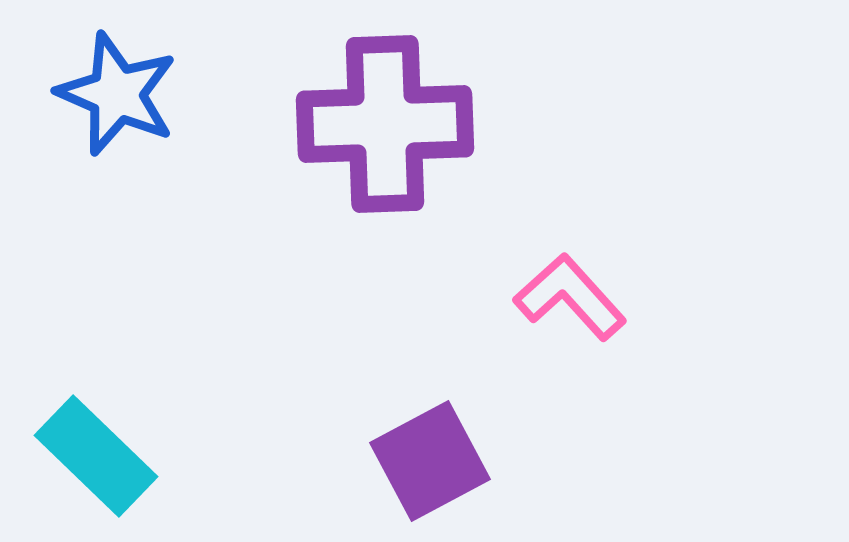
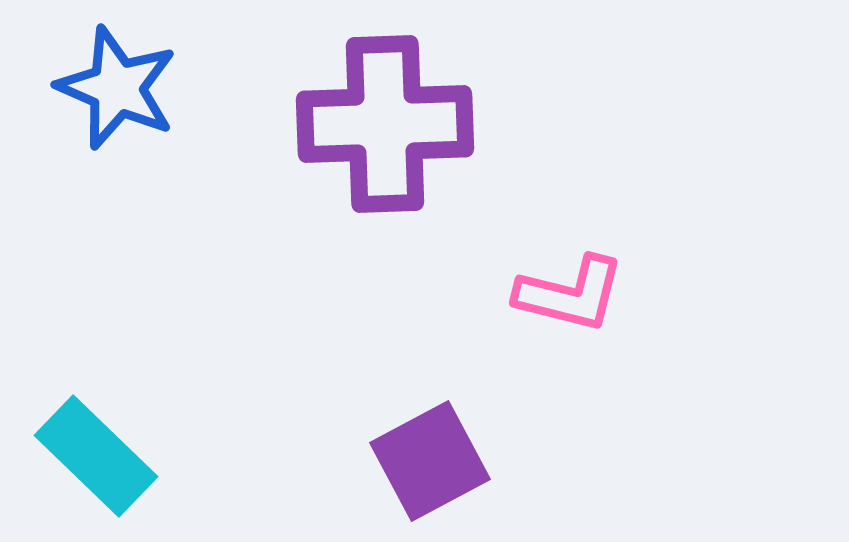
blue star: moved 6 px up
pink L-shape: moved 3 px up; rotated 146 degrees clockwise
